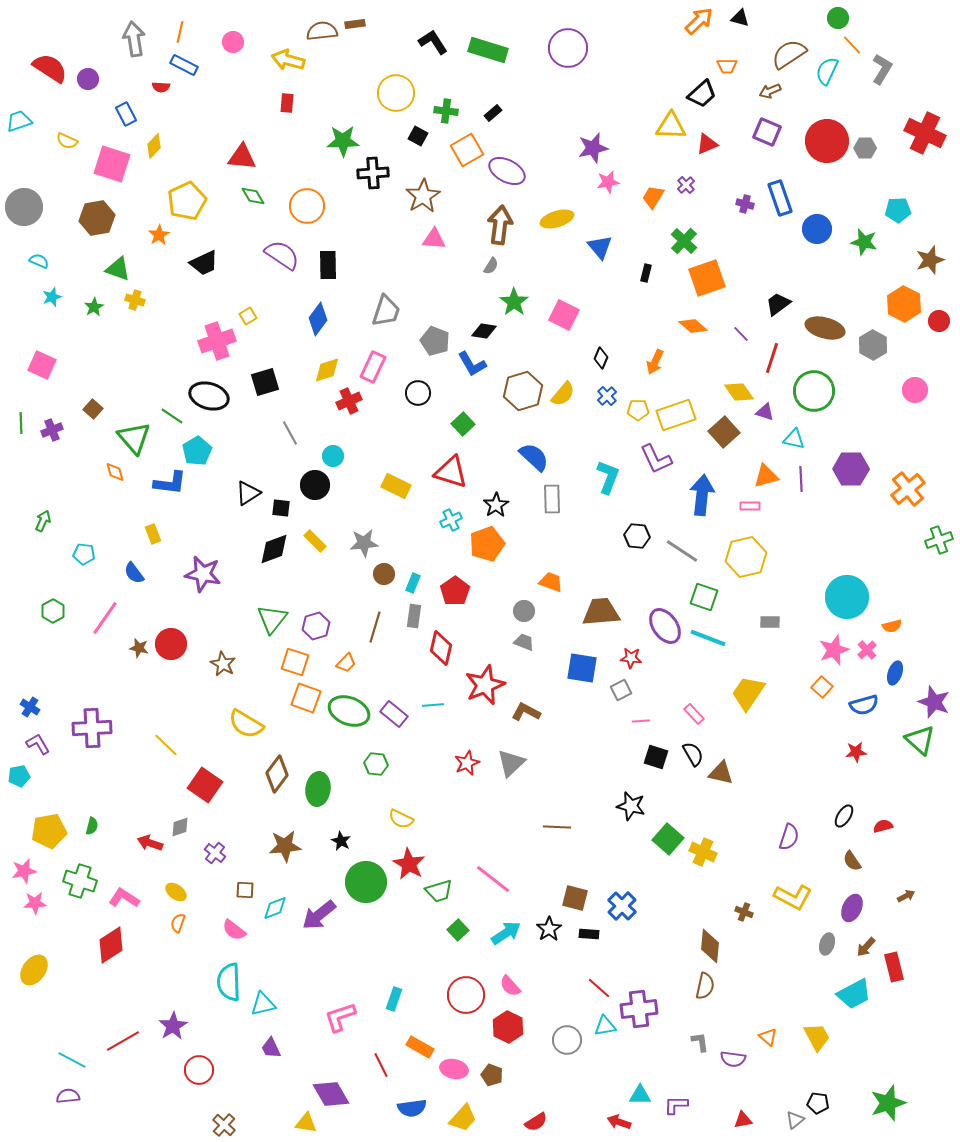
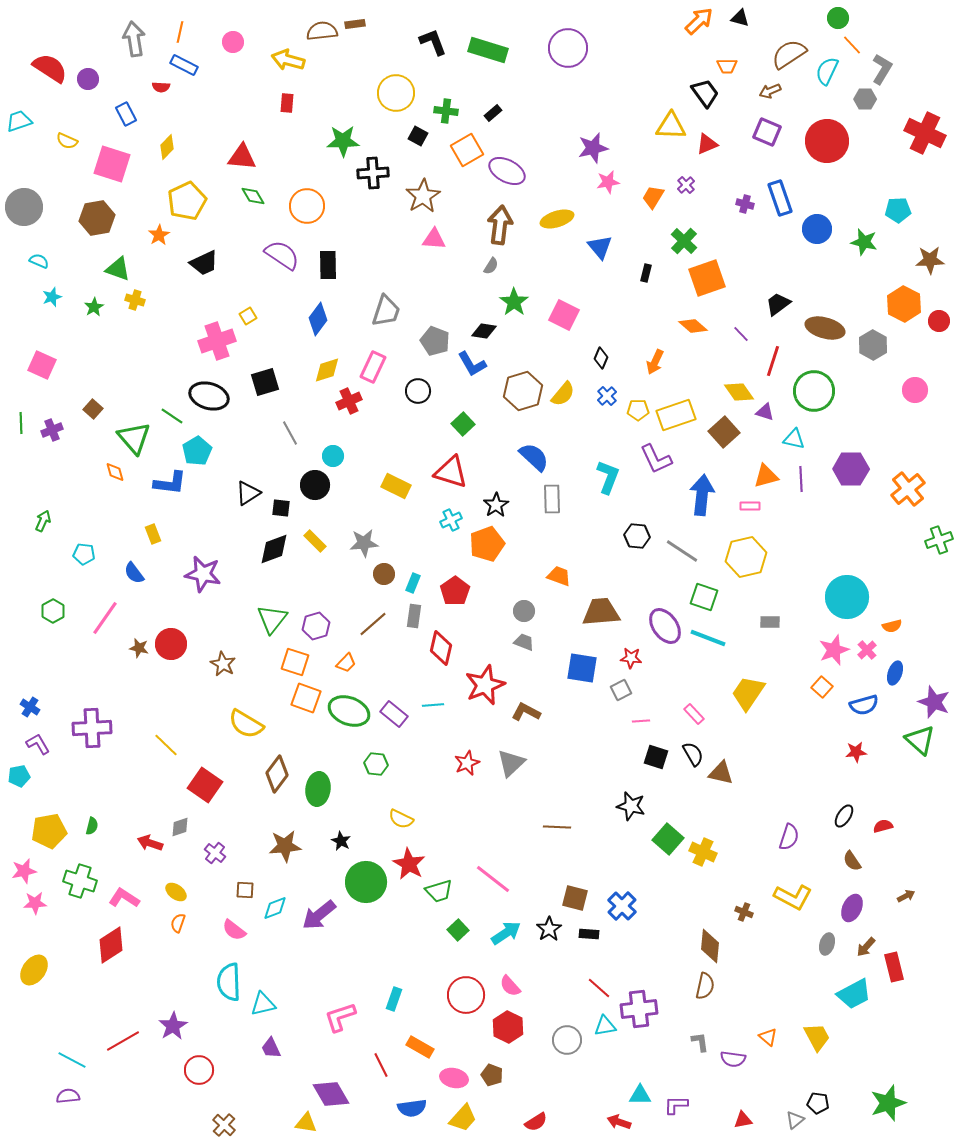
black L-shape at (433, 42): rotated 12 degrees clockwise
black trapezoid at (702, 94): moved 3 px right, 1 px up; rotated 84 degrees counterclockwise
yellow diamond at (154, 146): moved 13 px right, 1 px down
gray hexagon at (865, 148): moved 49 px up
brown star at (930, 260): rotated 16 degrees clockwise
red line at (772, 358): moved 1 px right, 3 px down
black circle at (418, 393): moved 2 px up
orange trapezoid at (551, 582): moved 8 px right, 6 px up
brown line at (375, 627): moved 2 px left, 3 px up; rotated 32 degrees clockwise
pink ellipse at (454, 1069): moved 9 px down
